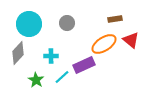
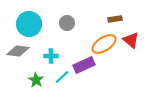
gray diamond: moved 2 px up; rotated 55 degrees clockwise
